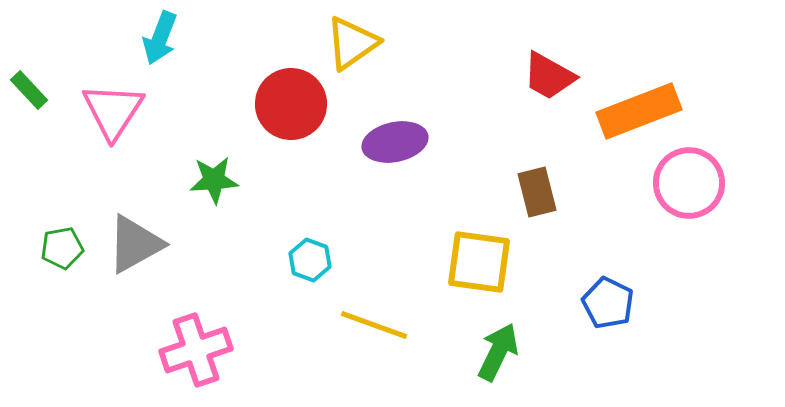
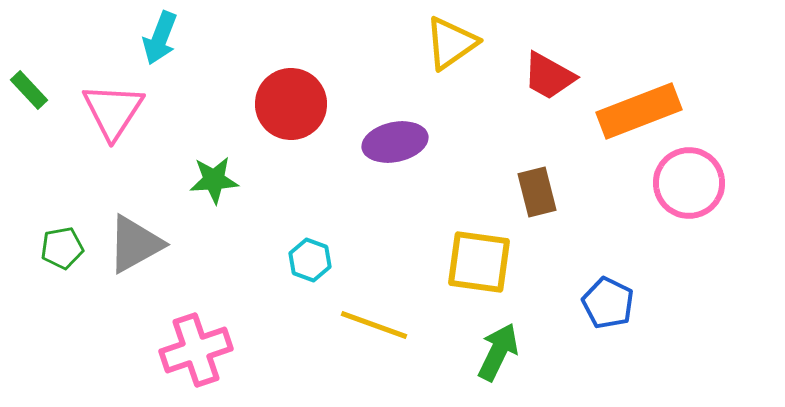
yellow triangle: moved 99 px right
